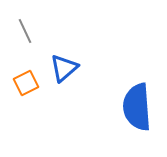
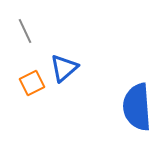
orange square: moved 6 px right
